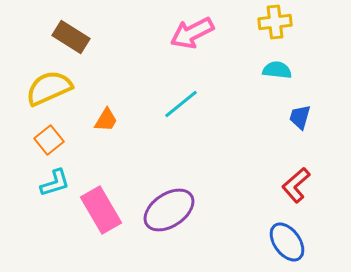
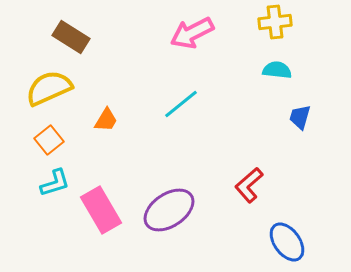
red L-shape: moved 47 px left
